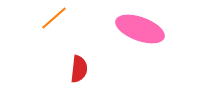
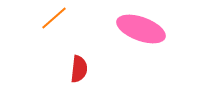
pink ellipse: moved 1 px right
